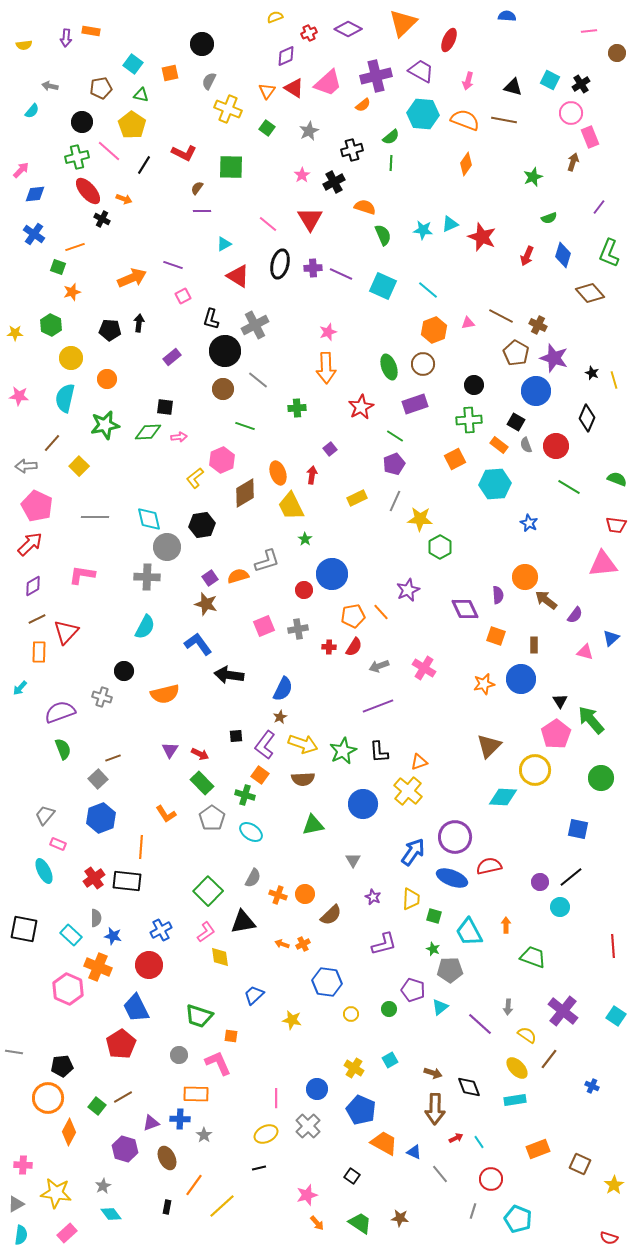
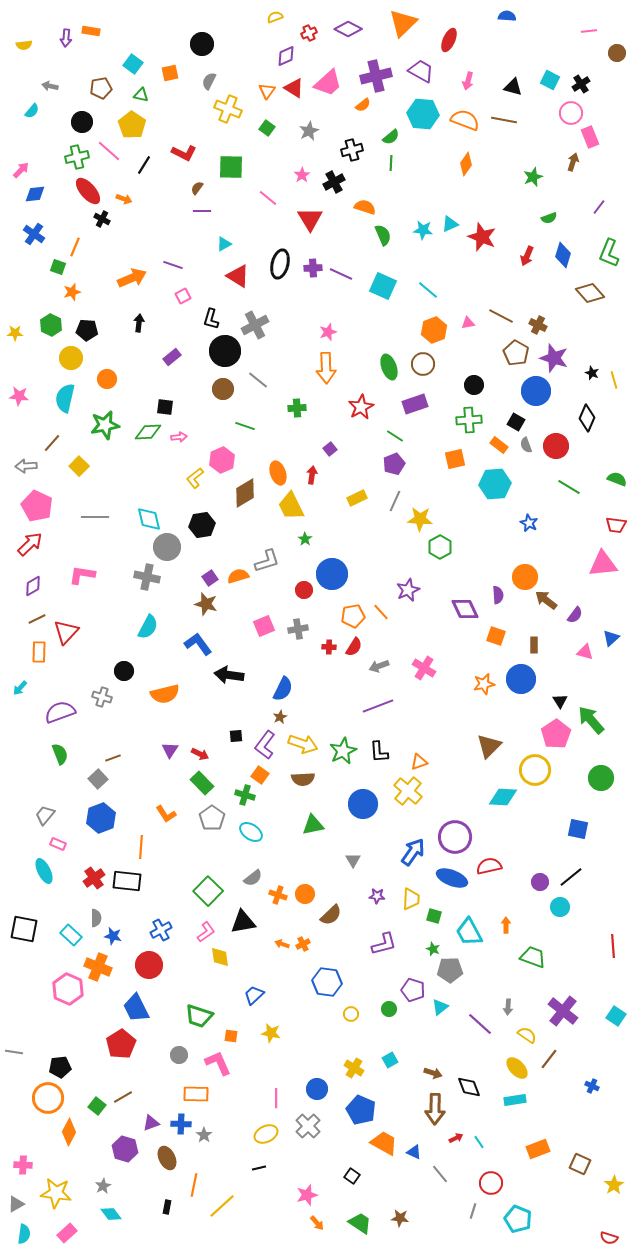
pink line at (268, 224): moved 26 px up
orange line at (75, 247): rotated 48 degrees counterclockwise
black pentagon at (110, 330): moved 23 px left
orange square at (455, 459): rotated 15 degrees clockwise
gray cross at (147, 577): rotated 10 degrees clockwise
cyan semicircle at (145, 627): moved 3 px right
green semicircle at (63, 749): moved 3 px left, 5 px down
gray semicircle at (253, 878): rotated 24 degrees clockwise
purple star at (373, 897): moved 4 px right, 1 px up; rotated 21 degrees counterclockwise
yellow star at (292, 1020): moved 21 px left, 13 px down
black pentagon at (62, 1066): moved 2 px left, 1 px down
blue cross at (180, 1119): moved 1 px right, 5 px down
red circle at (491, 1179): moved 4 px down
orange line at (194, 1185): rotated 25 degrees counterclockwise
cyan semicircle at (21, 1235): moved 3 px right, 1 px up
